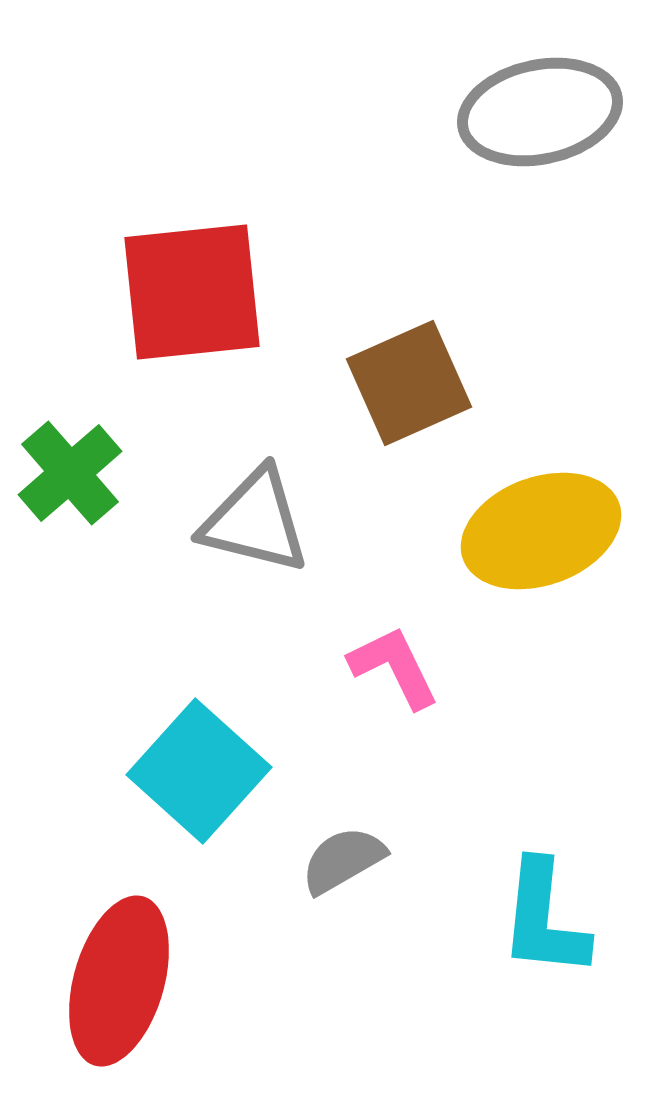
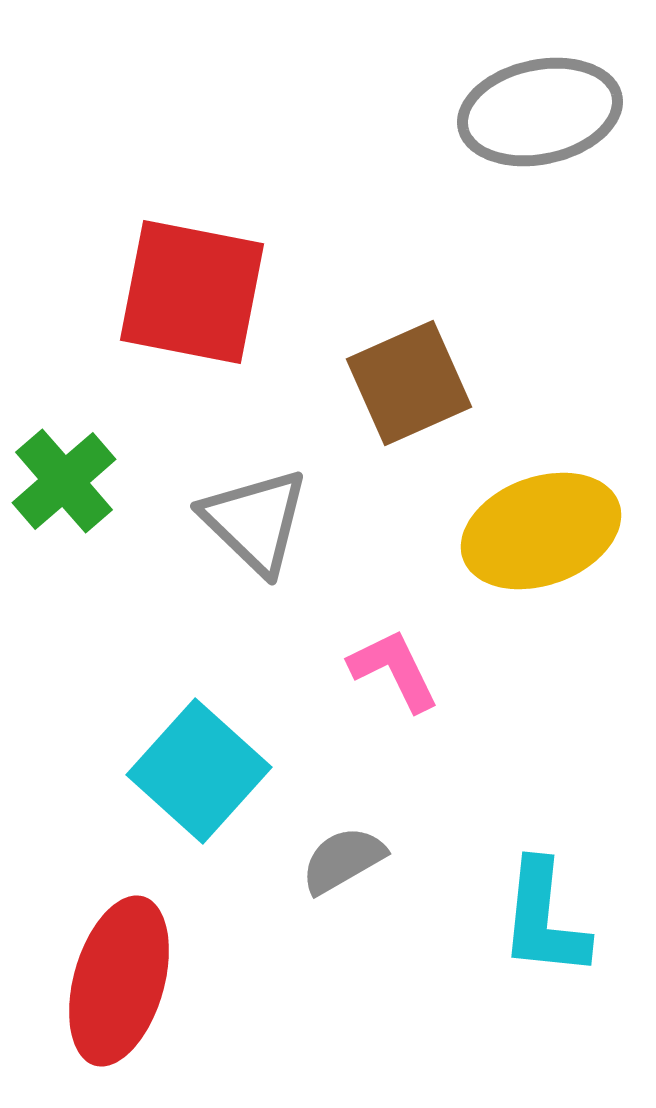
red square: rotated 17 degrees clockwise
green cross: moved 6 px left, 8 px down
gray triangle: rotated 30 degrees clockwise
pink L-shape: moved 3 px down
